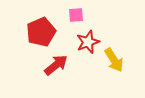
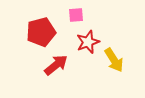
red pentagon: rotated 8 degrees clockwise
